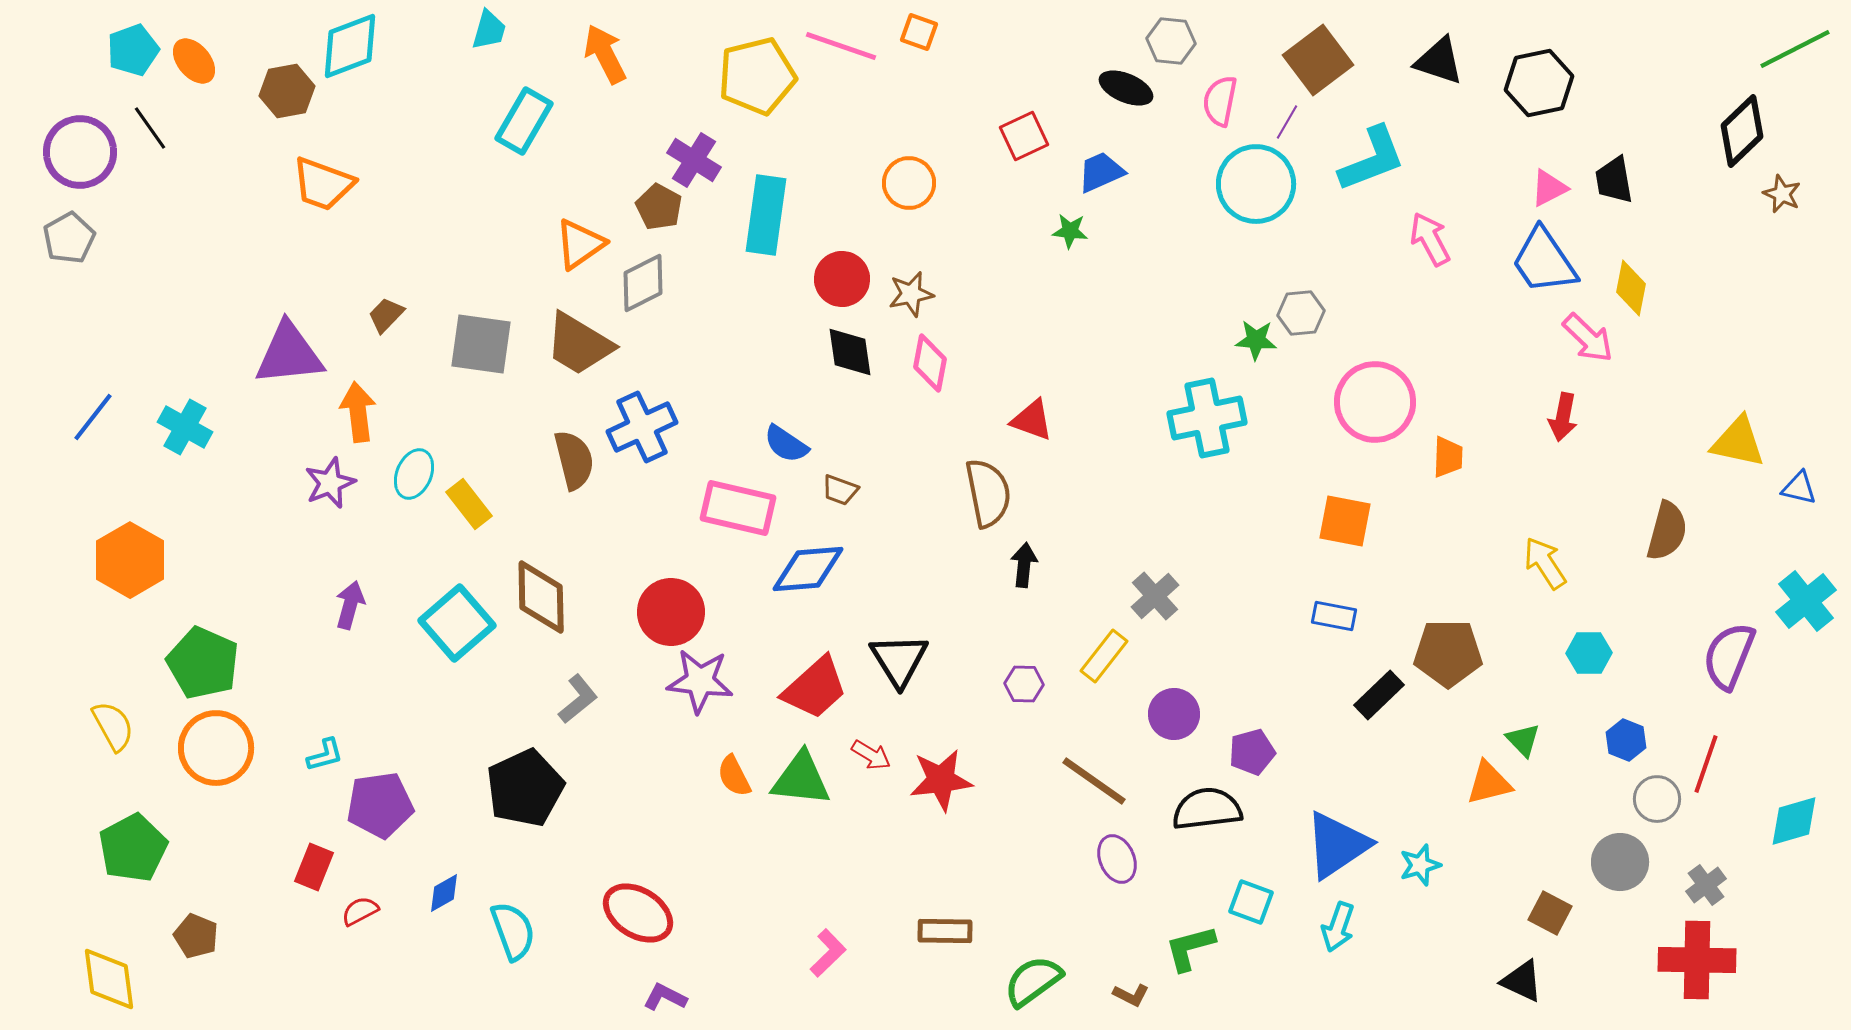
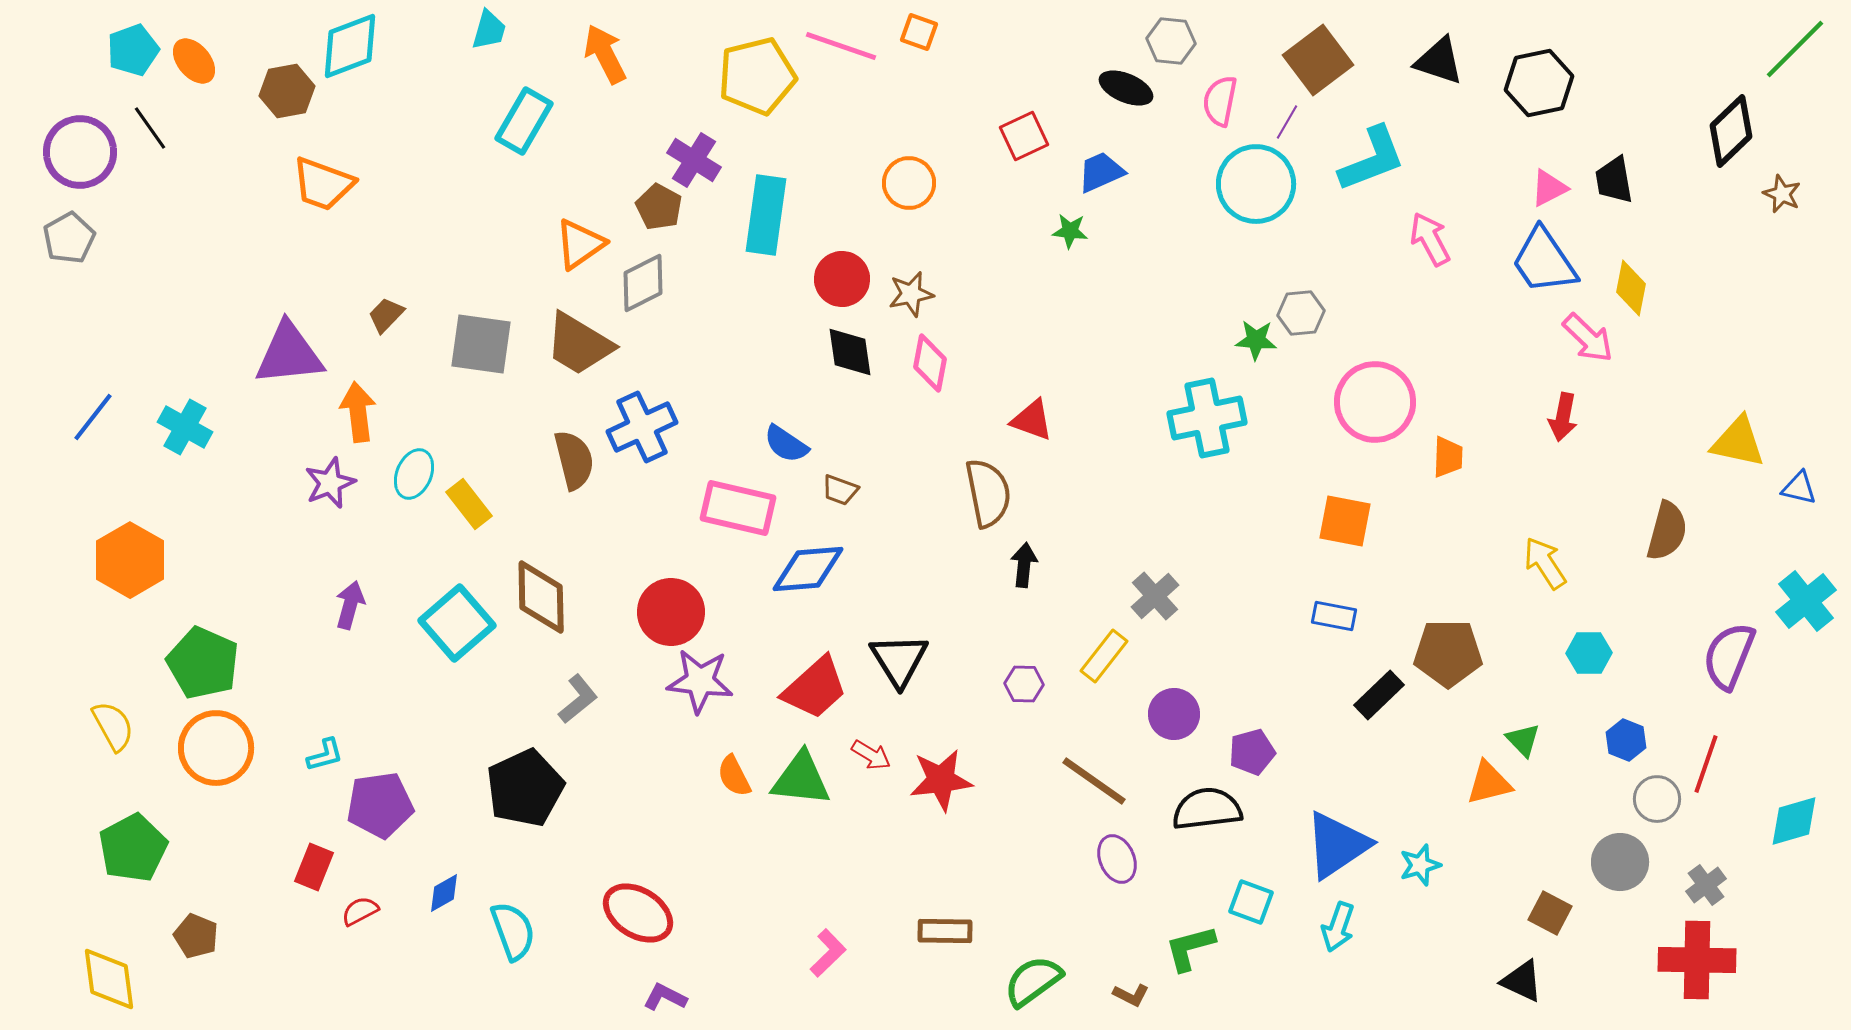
green line at (1795, 49): rotated 18 degrees counterclockwise
black diamond at (1742, 131): moved 11 px left
